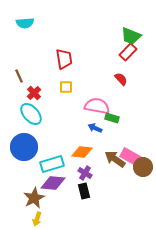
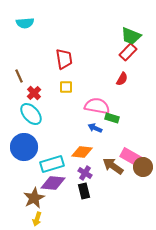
red semicircle: moved 1 px right; rotated 72 degrees clockwise
brown arrow: moved 2 px left, 7 px down
